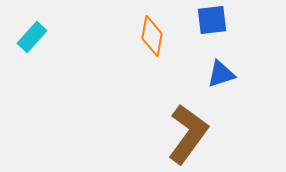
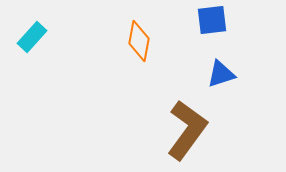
orange diamond: moved 13 px left, 5 px down
brown L-shape: moved 1 px left, 4 px up
